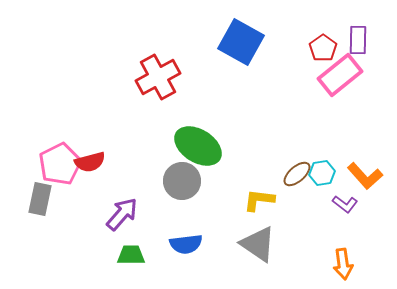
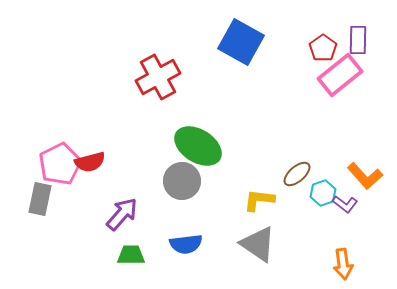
cyan hexagon: moved 1 px right, 20 px down; rotated 10 degrees counterclockwise
